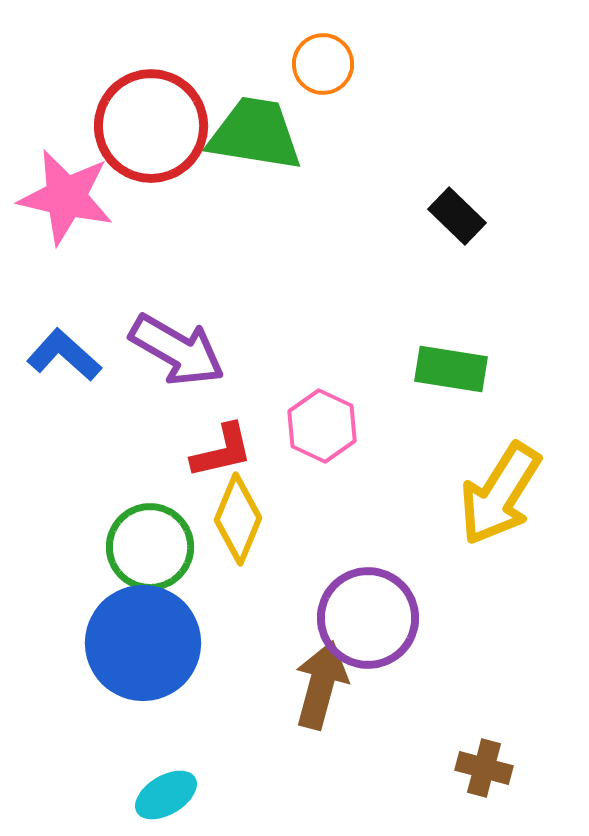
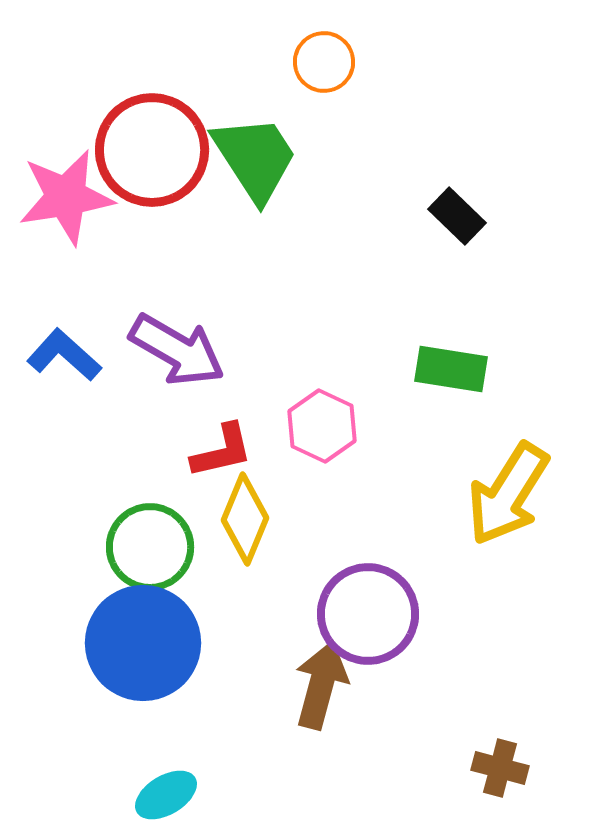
orange circle: moved 1 px right, 2 px up
red circle: moved 1 px right, 24 px down
green trapezoid: moved 24 px down; rotated 48 degrees clockwise
pink star: rotated 22 degrees counterclockwise
yellow arrow: moved 8 px right
yellow diamond: moved 7 px right
purple circle: moved 4 px up
brown cross: moved 16 px right
